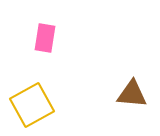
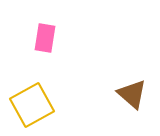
brown triangle: rotated 36 degrees clockwise
